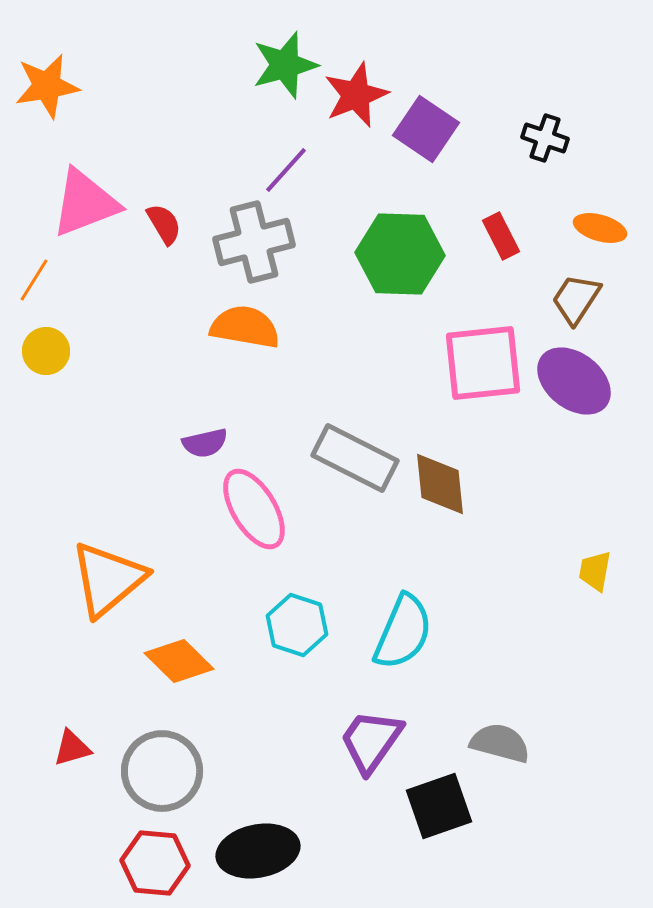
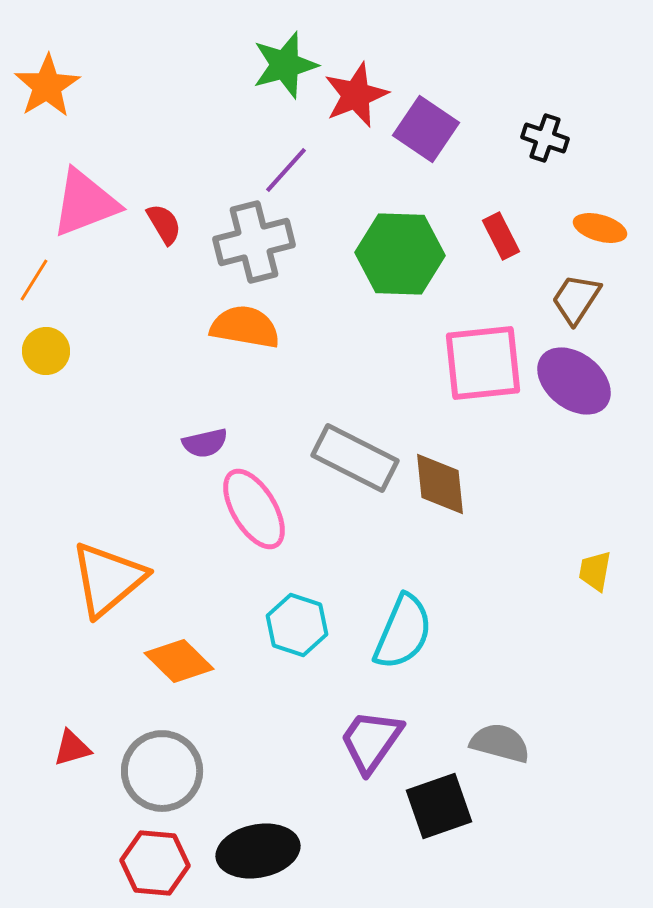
orange star: rotated 22 degrees counterclockwise
